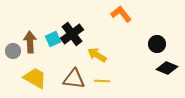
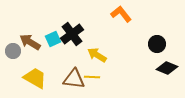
brown arrow: rotated 55 degrees counterclockwise
yellow line: moved 10 px left, 4 px up
